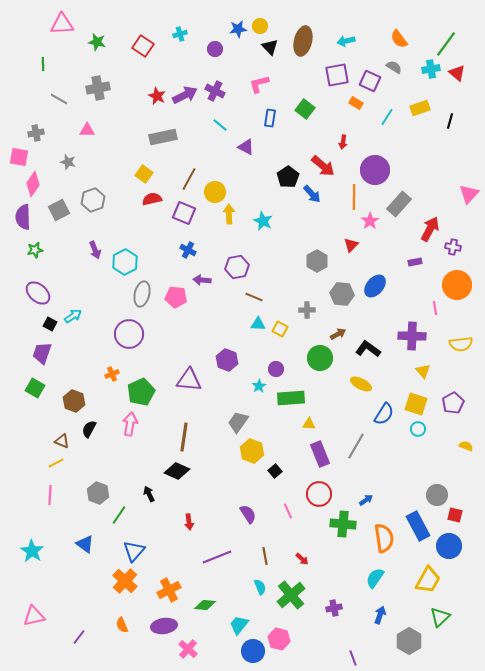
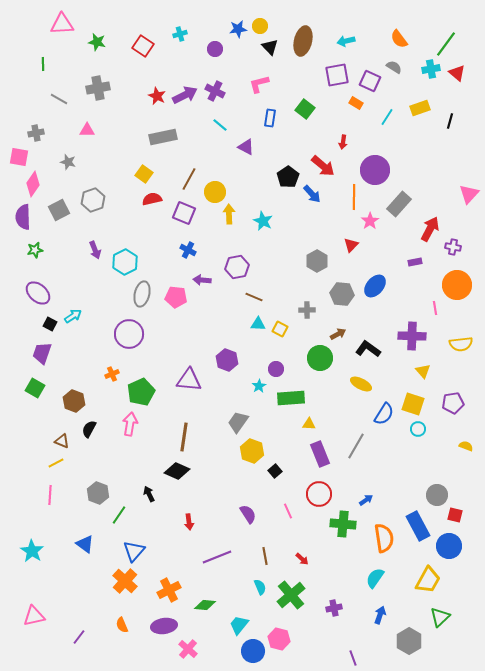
purple pentagon at (453, 403): rotated 20 degrees clockwise
yellow square at (416, 404): moved 3 px left
